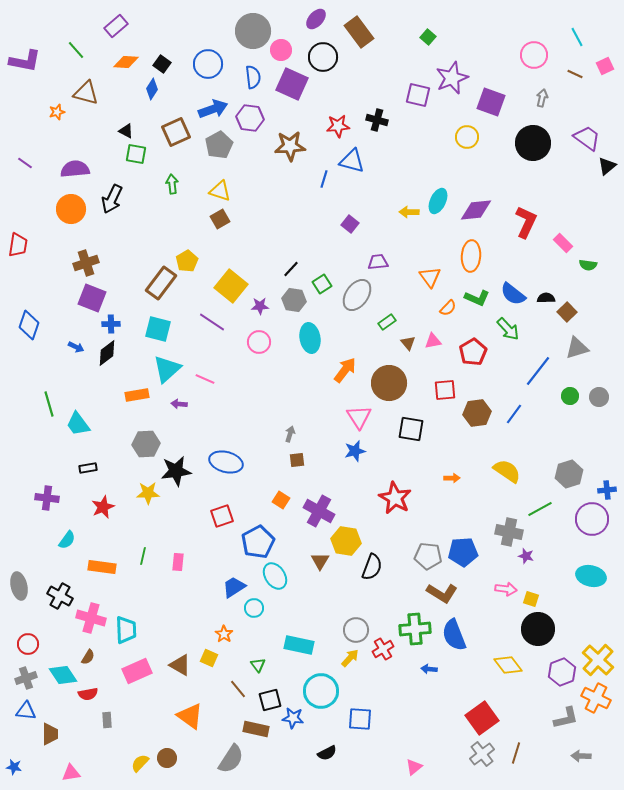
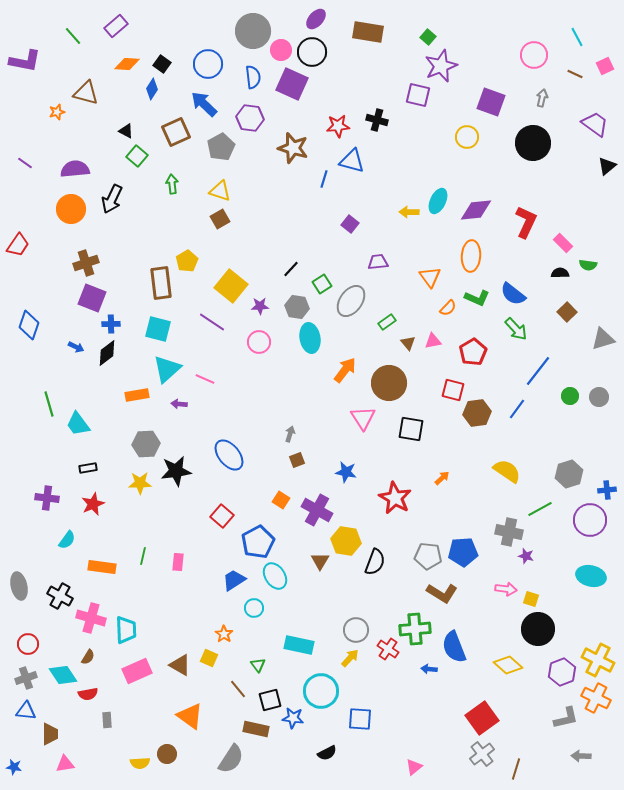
brown rectangle at (359, 32): moved 9 px right; rotated 44 degrees counterclockwise
green line at (76, 50): moved 3 px left, 14 px up
black circle at (323, 57): moved 11 px left, 5 px up
orange diamond at (126, 62): moved 1 px right, 2 px down
purple star at (452, 78): moved 11 px left, 12 px up
blue arrow at (213, 109): moved 9 px left, 5 px up; rotated 116 degrees counterclockwise
purple trapezoid at (587, 138): moved 8 px right, 14 px up
gray pentagon at (219, 145): moved 2 px right, 2 px down
brown star at (290, 146): moved 3 px right, 2 px down; rotated 20 degrees clockwise
green square at (136, 154): moved 1 px right, 2 px down; rotated 30 degrees clockwise
red trapezoid at (18, 245): rotated 25 degrees clockwise
brown rectangle at (161, 283): rotated 44 degrees counterclockwise
gray ellipse at (357, 295): moved 6 px left, 6 px down
black semicircle at (546, 298): moved 14 px right, 25 px up
gray hexagon at (294, 300): moved 3 px right, 7 px down
green arrow at (508, 329): moved 8 px right
gray triangle at (577, 348): moved 26 px right, 9 px up
red square at (445, 390): moved 8 px right; rotated 20 degrees clockwise
blue line at (514, 414): moved 3 px right, 5 px up
pink triangle at (359, 417): moved 4 px right, 1 px down
blue star at (355, 451): moved 9 px left, 21 px down; rotated 25 degrees clockwise
brown square at (297, 460): rotated 14 degrees counterclockwise
blue ellipse at (226, 462): moved 3 px right, 7 px up; rotated 36 degrees clockwise
orange arrow at (452, 478): moved 10 px left; rotated 42 degrees counterclockwise
yellow star at (148, 493): moved 8 px left, 10 px up
red star at (103, 507): moved 10 px left, 3 px up
purple cross at (319, 511): moved 2 px left, 1 px up
red square at (222, 516): rotated 30 degrees counterclockwise
purple circle at (592, 519): moved 2 px left, 1 px down
black semicircle at (372, 567): moved 3 px right, 5 px up
blue trapezoid at (234, 587): moved 7 px up
blue semicircle at (454, 635): moved 12 px down
red cross at (383, 649): moved 5 px right; rotated 25 degrees counterclockwise
yellow cross at (598, 660): rotated 16 degrees counterclockwise
yellow diamond at (508, 665): rotated 12 degrees counterclockwise
brown line at (516, 753): moved 16 px down
brown circle at (167, 758): moved 4 px up
yellow semicircle at (140, 763): rotated 138 degrees counterclockwise
pink triangle at (71, 773): moved 6 px left, 9 px up
